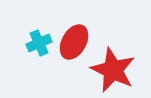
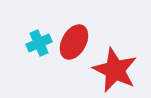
red star: moved 2 px right
